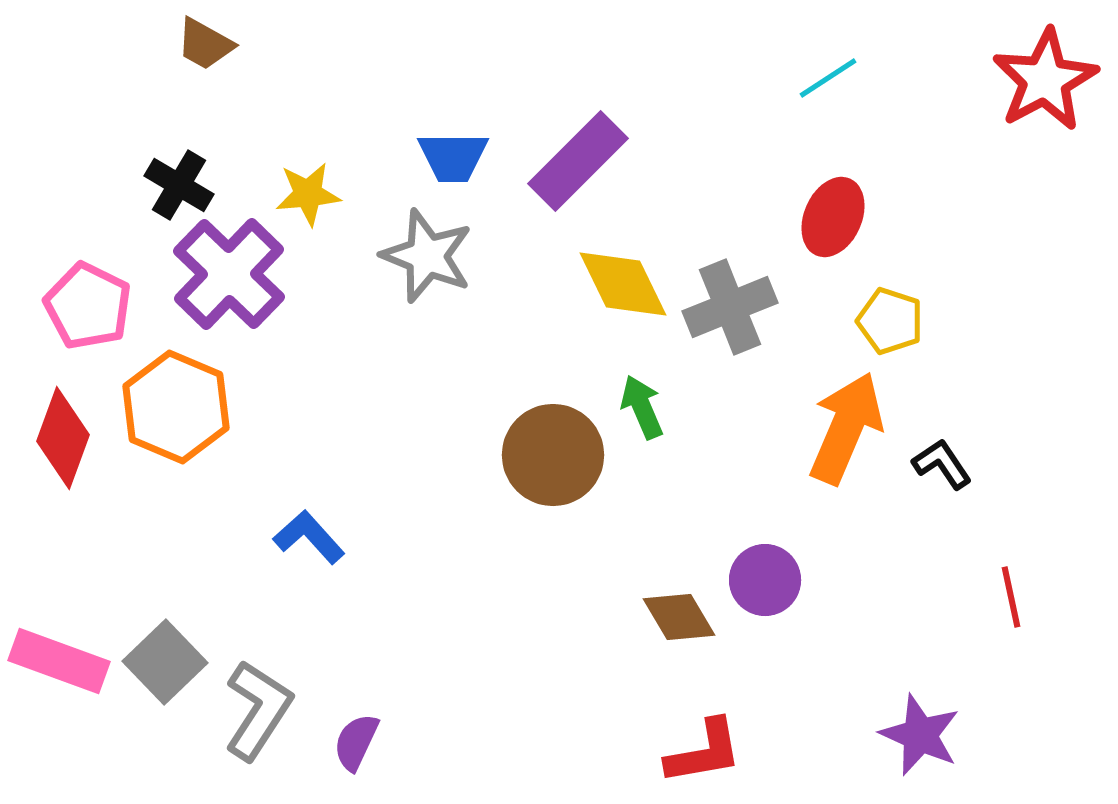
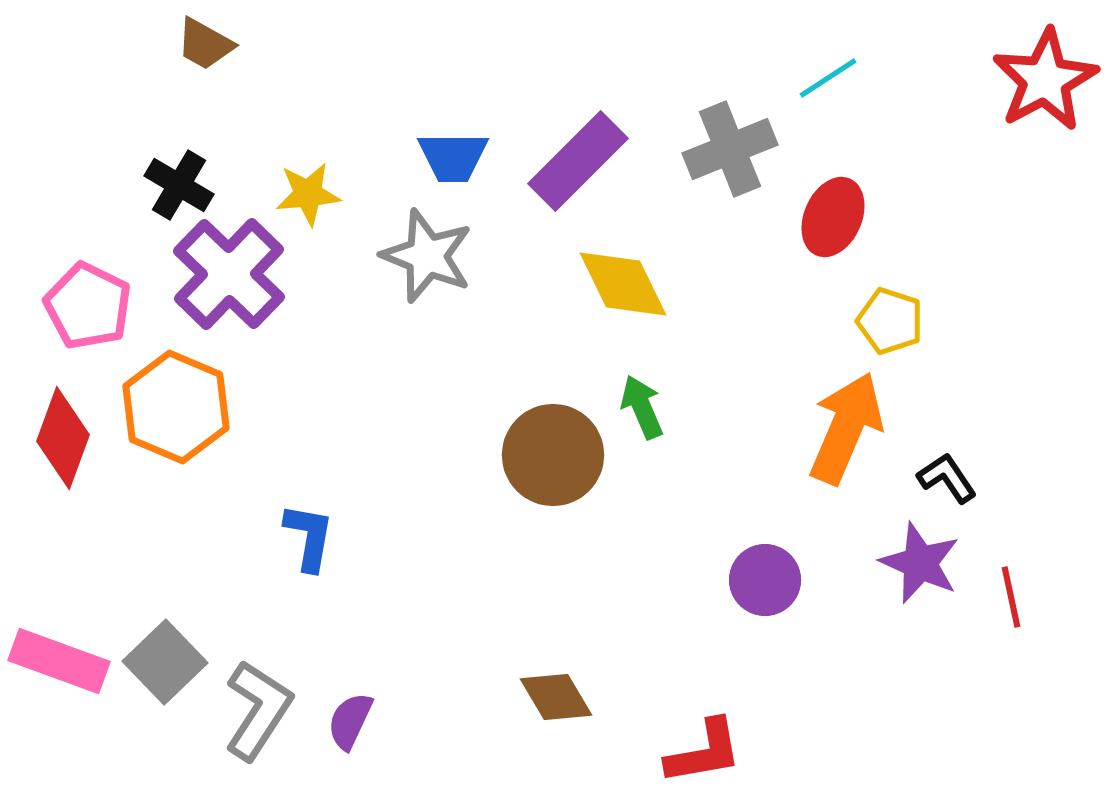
gray cross: moved 158 px up
black L-shape: moved 5 px right, 14 px down
blue L-shape: rotated 52 degrees clockwise
brown diamond: moved 123 px left, 80 px down
purple star: moved 172 px up
purple semicircle: moved 6 px left, 21 px up
